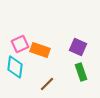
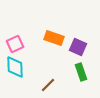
pink square: moved 5 px left
orange rectangle: moved 14 px right, 12 px up
cyan diamond: rotated 10 degrees counterclockwise
brown line: moved 1 px right, 1 px down
